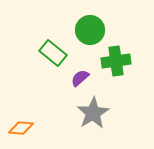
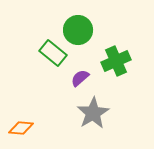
green circle: moved 12 px left
green cross: rotated 16 degrees counterclockwise
